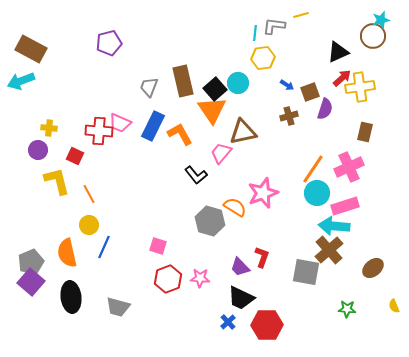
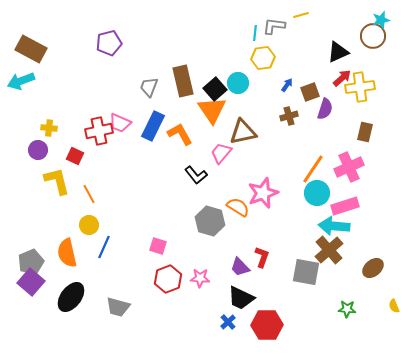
blue arrow at (287, 85): rotated 88 degrees counterclockwise
red cross at (99, 131): rotated 16 degrees counterclockwise
orange semicircle at (235, 207): moved 3 px right
black ellipse at (71, 297): rotated 44 degrees clockwise
